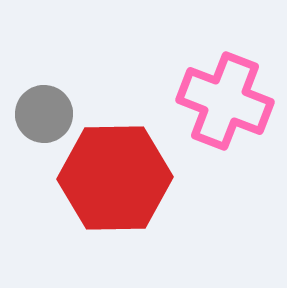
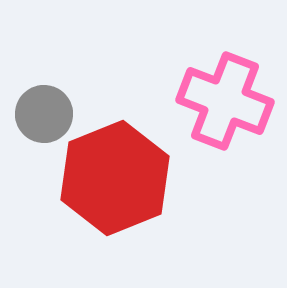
red hexagon: rotated 21 degrees counterclockwise
